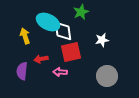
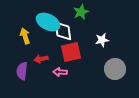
gray circle: moved 8 px right, 7 px up
